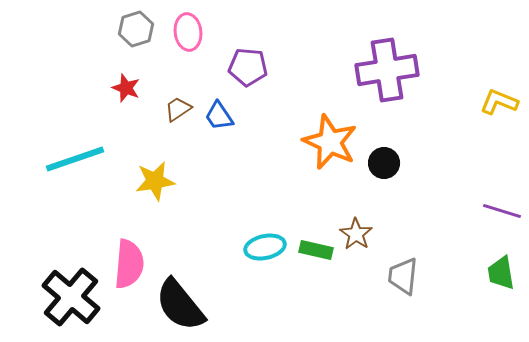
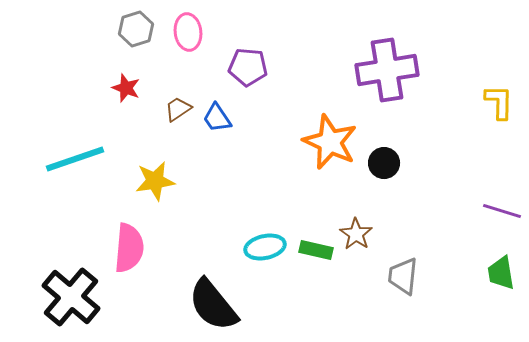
yellow L-shape: rotated 69 degrees clockwise
blue trapezoid: moved 2 px left, 2 px down
pink semicircle: moved 16 px up
black semicircle: moved 33 px right
